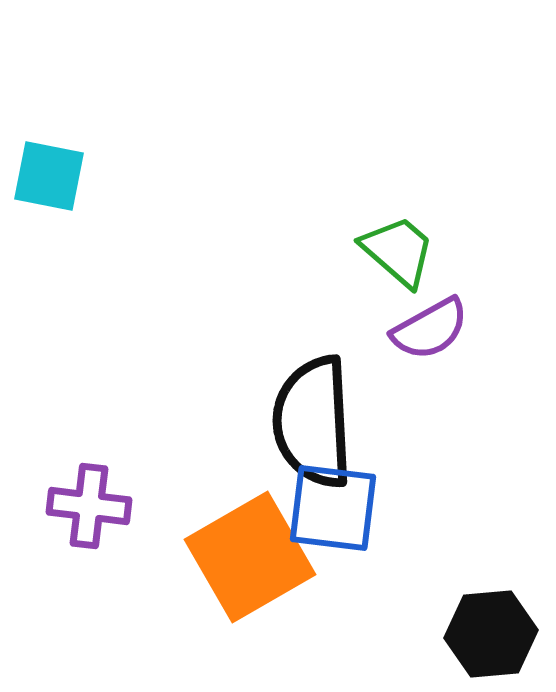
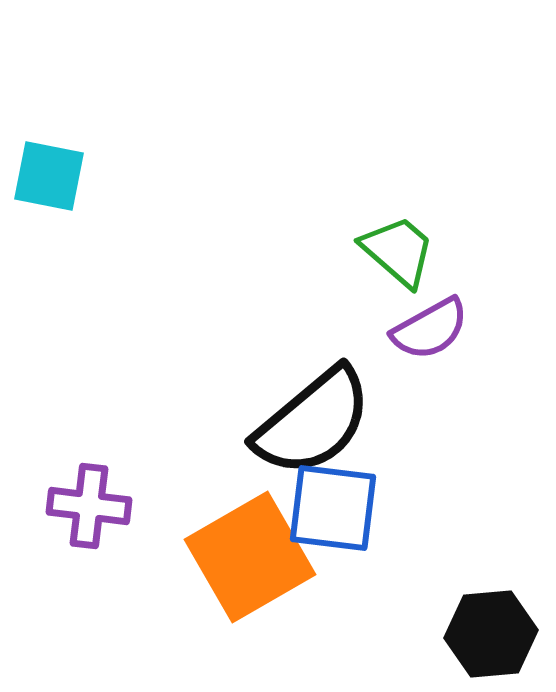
black semicircle: rotated 127 degrees counterclockwise
